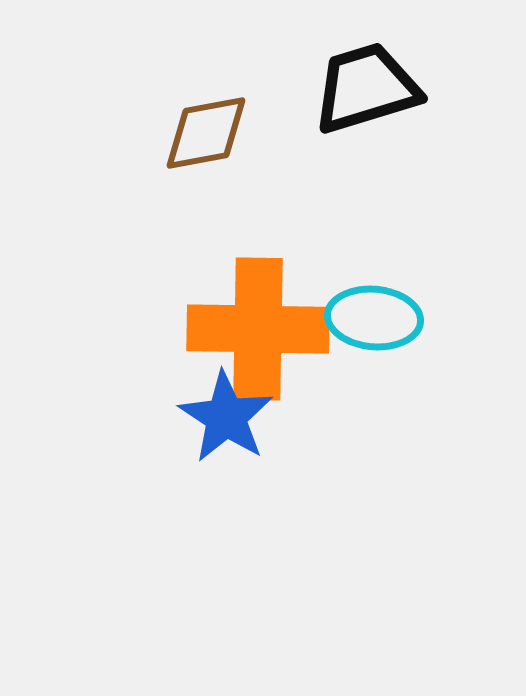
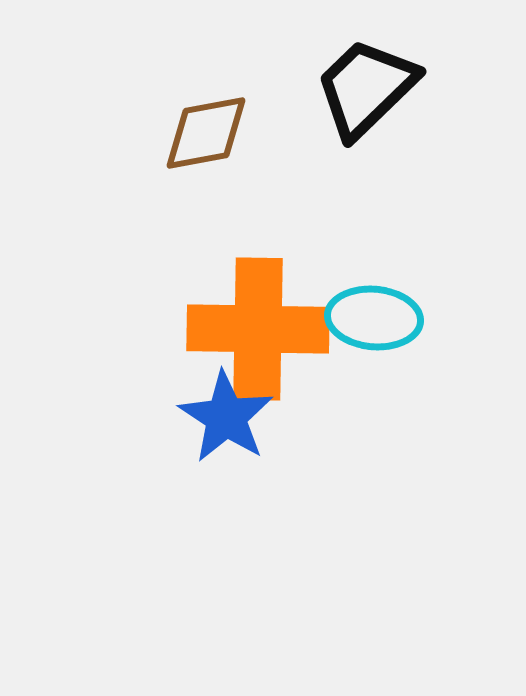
black trapezoid: rotated 27 degrees counterclockwise
